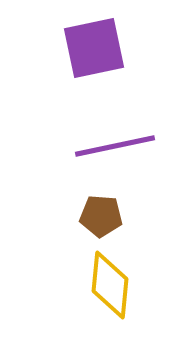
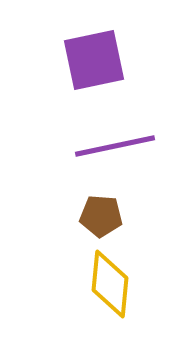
purple square: moved 12 px down
yellow diamond: moved 1 px up
